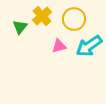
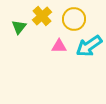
green triangle: moved 1 px left
pink triangle: rotated 14 degrees clockwise
